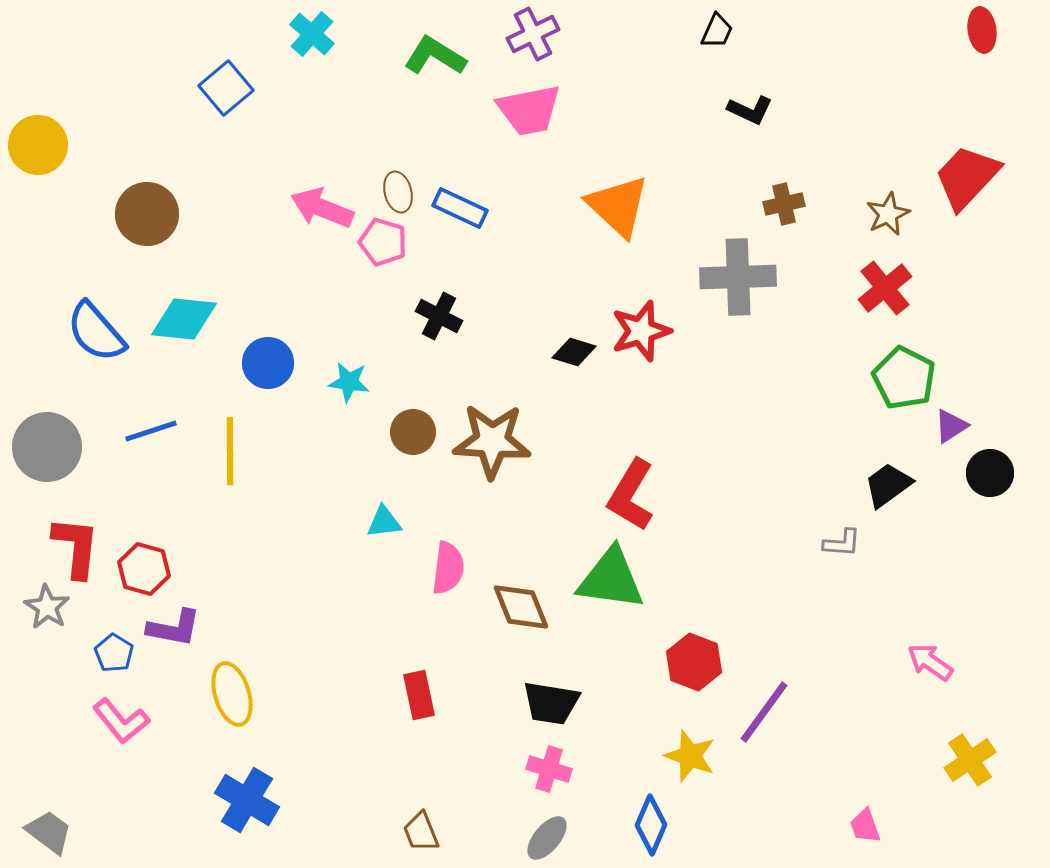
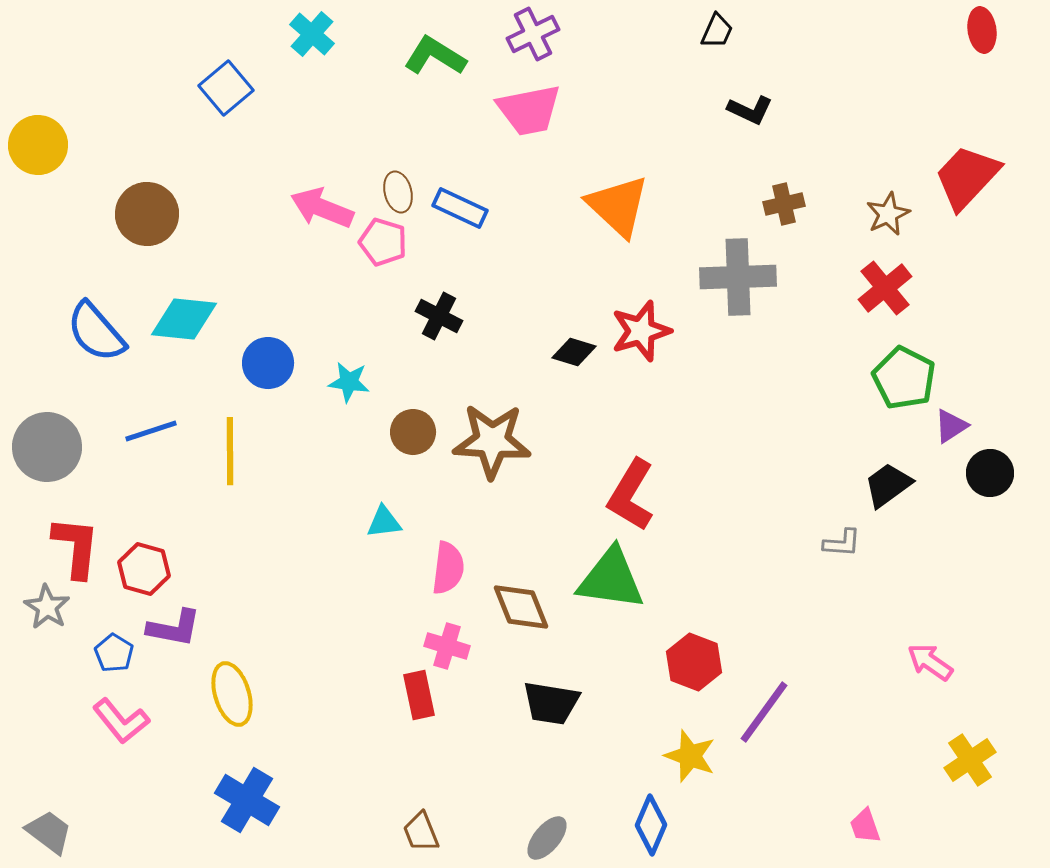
pink cross at (549, 769): moved 102 px left, 123 px up
